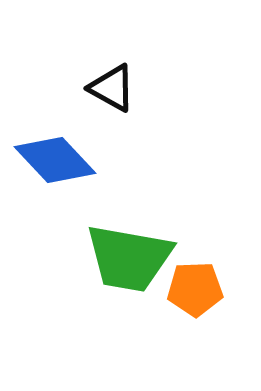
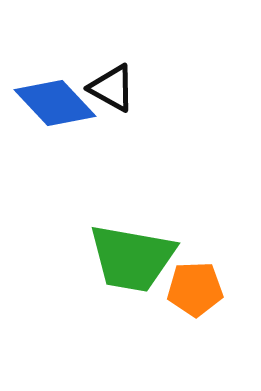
blue diamond: moved 57 px up
green trapezoid: moved 3 px right
